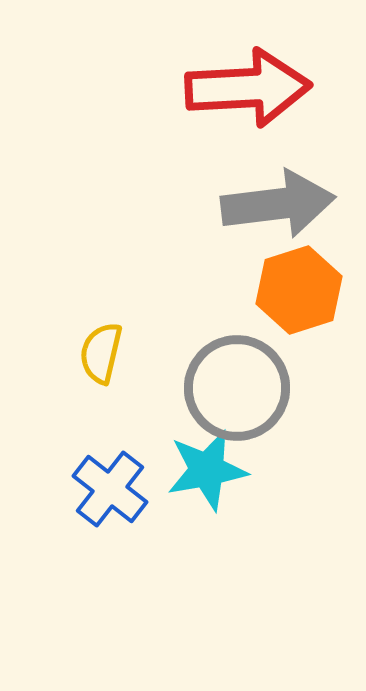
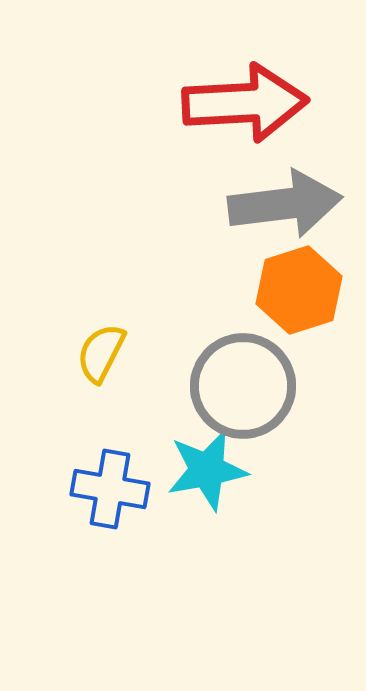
red arrow: moved 3 px left, 15 px down
gray arrow: moved 7 px right
yellow semicircle: rotated 14 degrees clockwise
gray circle: moved 6 px right, 2 px up
blue cross: rotated 28 degrees counterclockwise
